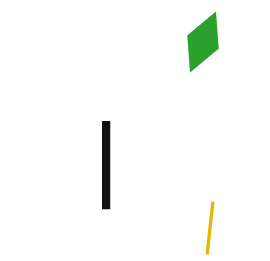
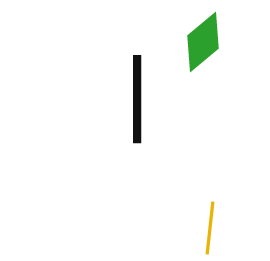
black line: moved 31 px right, 66 px up
